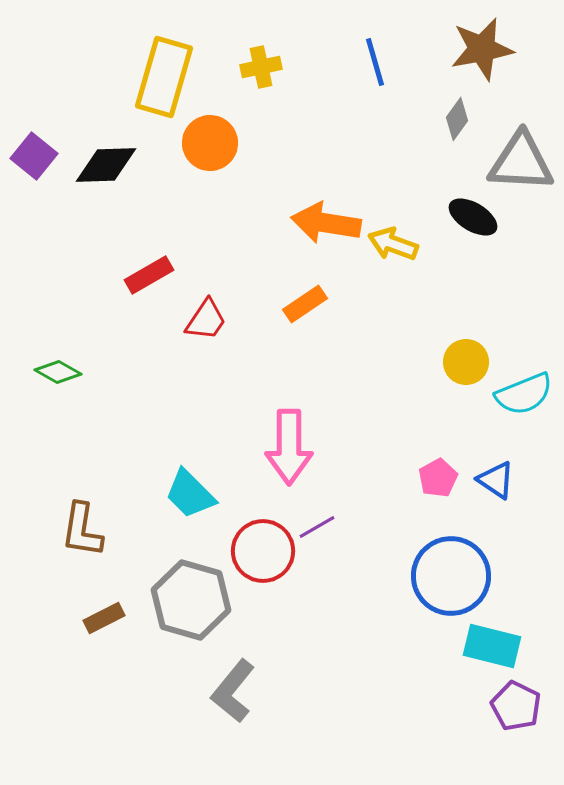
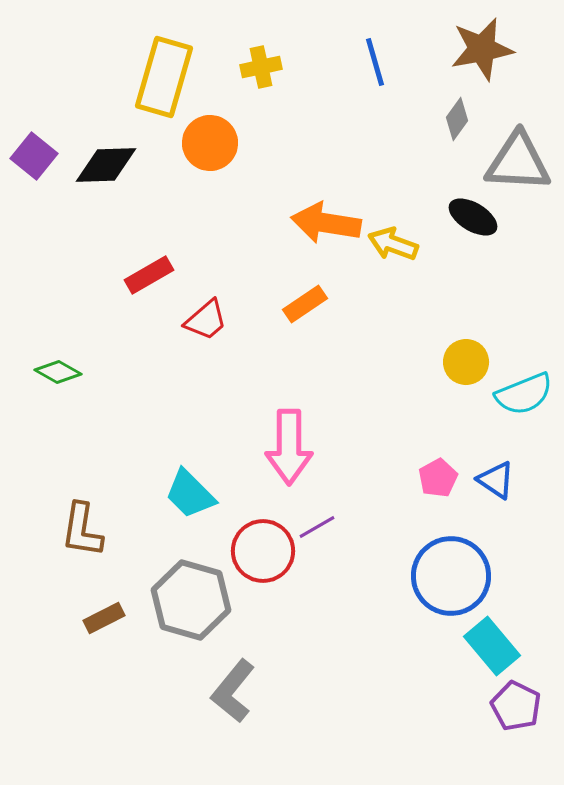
gray triangle: moved 3 px left
red trapezoid: rotated 15 degrees clockwise
cyan rectangle: rotated 36 degrees clockwise
